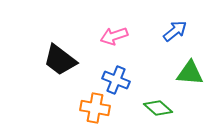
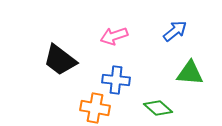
blue cross: rotated 16 degrees counterclockwise
